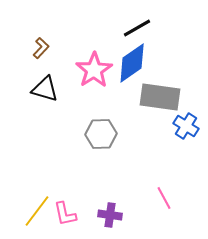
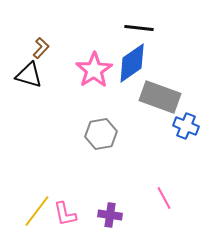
black line: moved 2 px right; rotated 36 degrees clockwise
black triangle: moved 16 px left, 14 px up
gray rectangle: rotated 12 degrees clockwise
blue cross: rotated 10 degrees counterclockwise
gray hexagon: rotated 8 degrees counterclockwise
